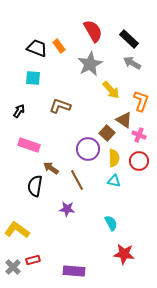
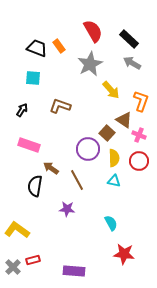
black arrow: moved 3 px right, 1 px up
